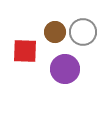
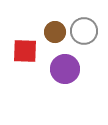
gray circle: moved 1 px right, 1 px up
